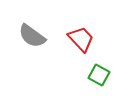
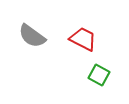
red trapezoid: moved 2 px right; rotated 20 degrees counterclockwise
